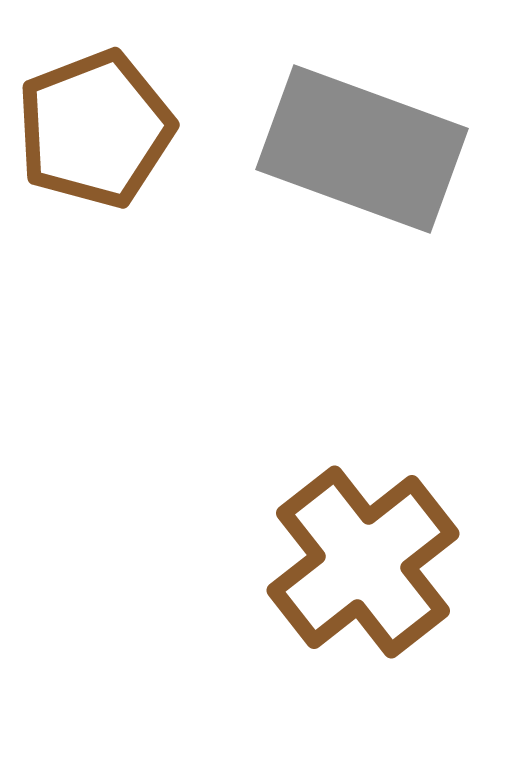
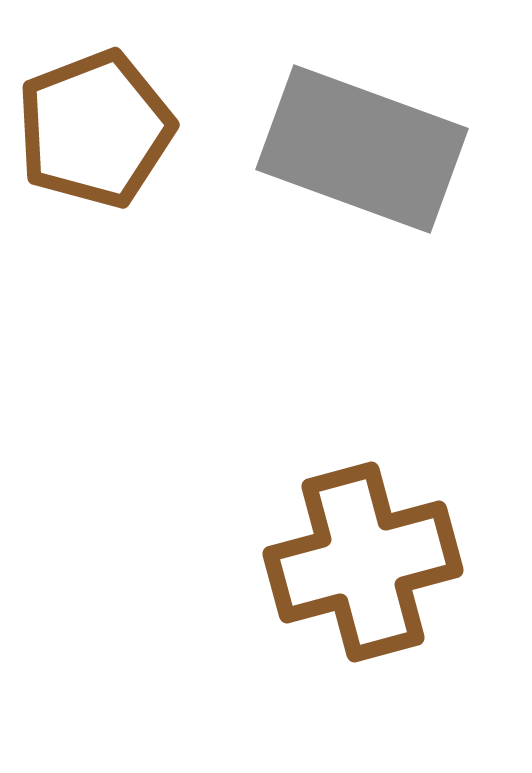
brown cross: rotated 23 degrees clockwise
